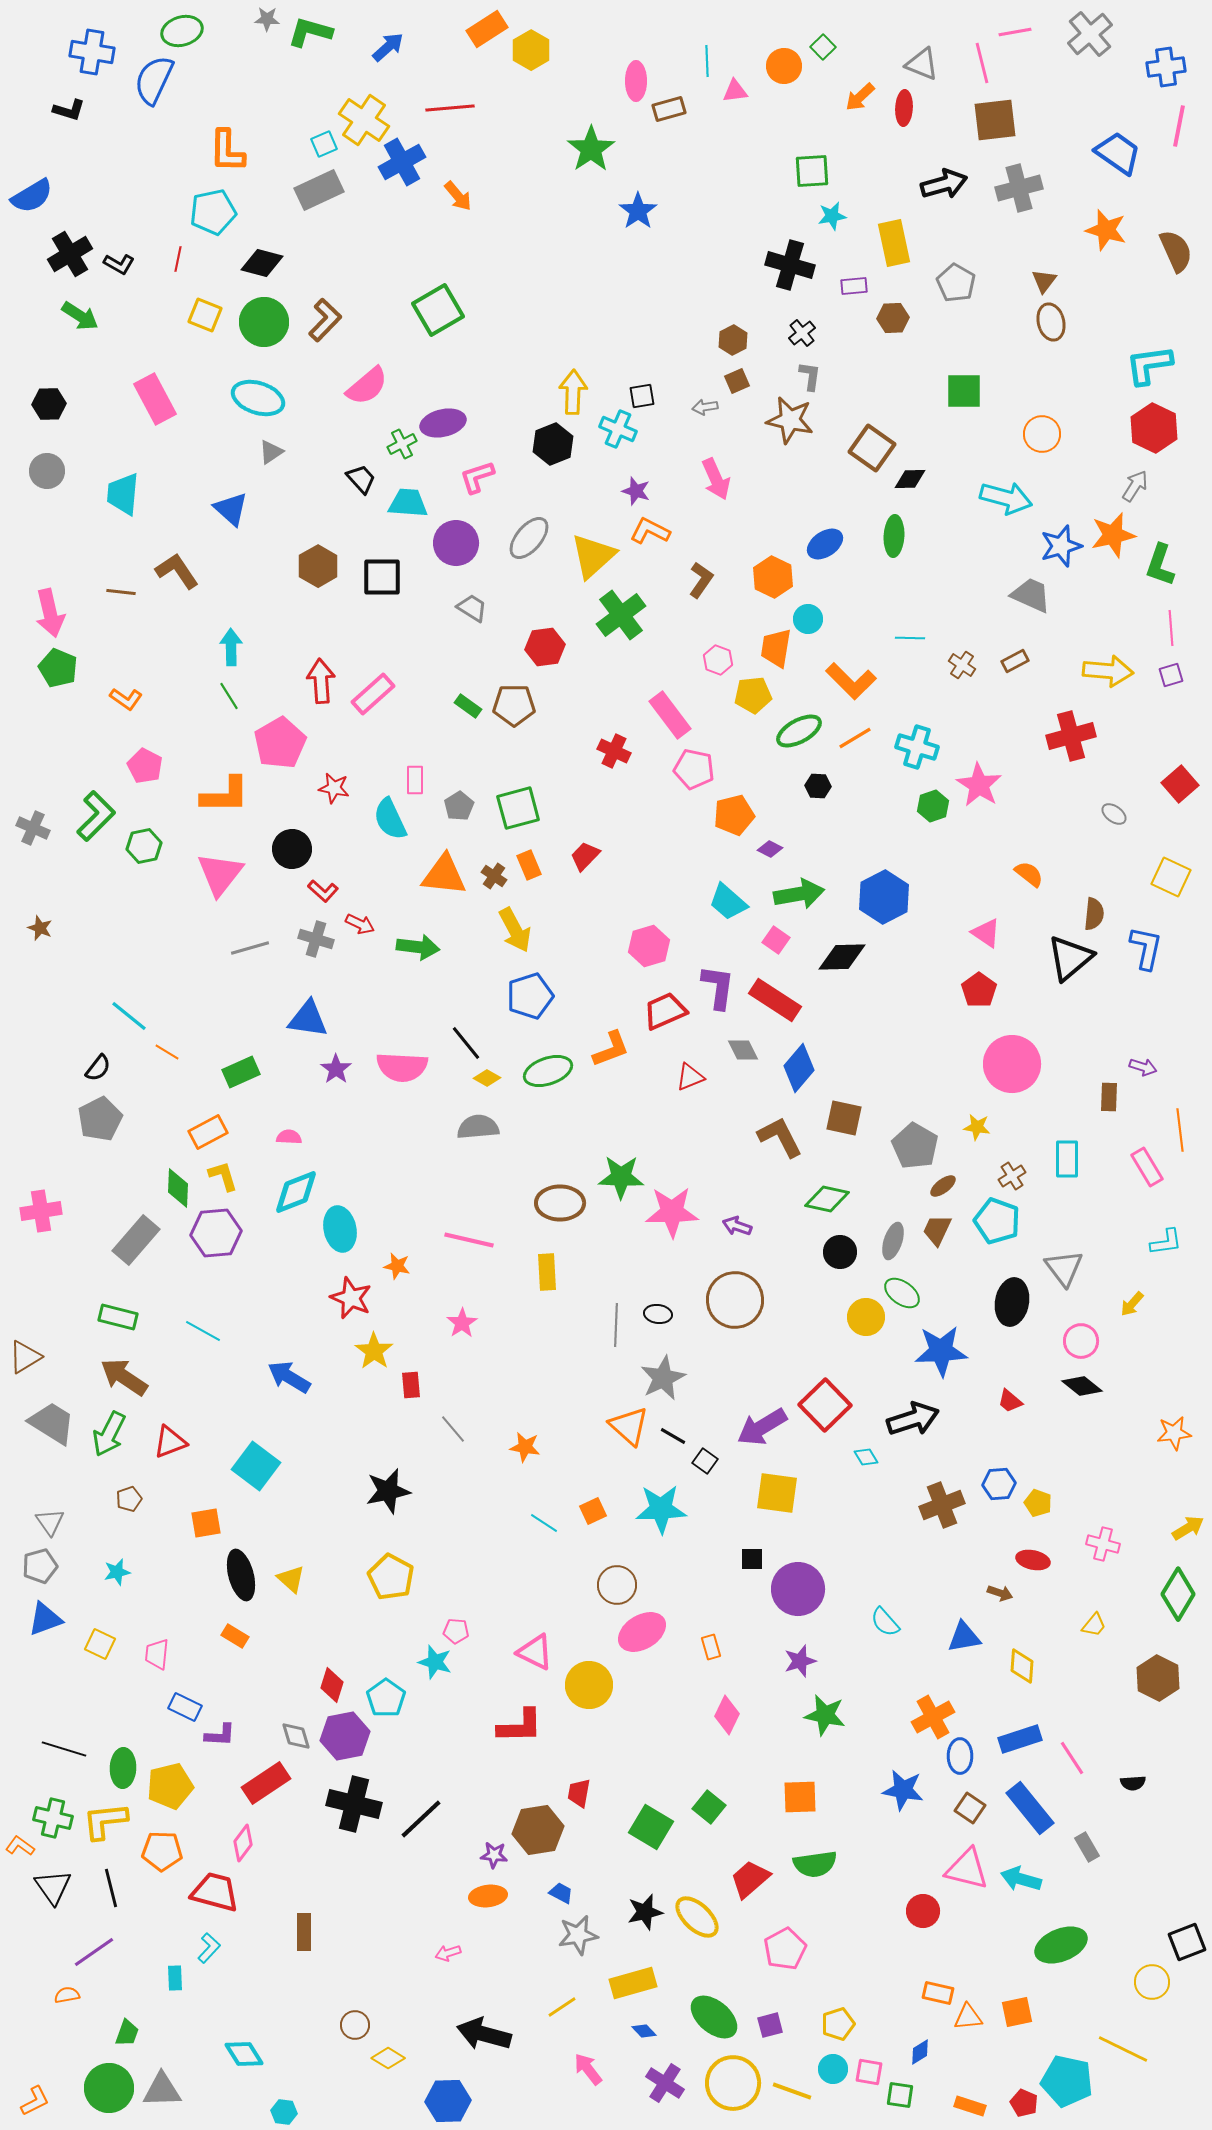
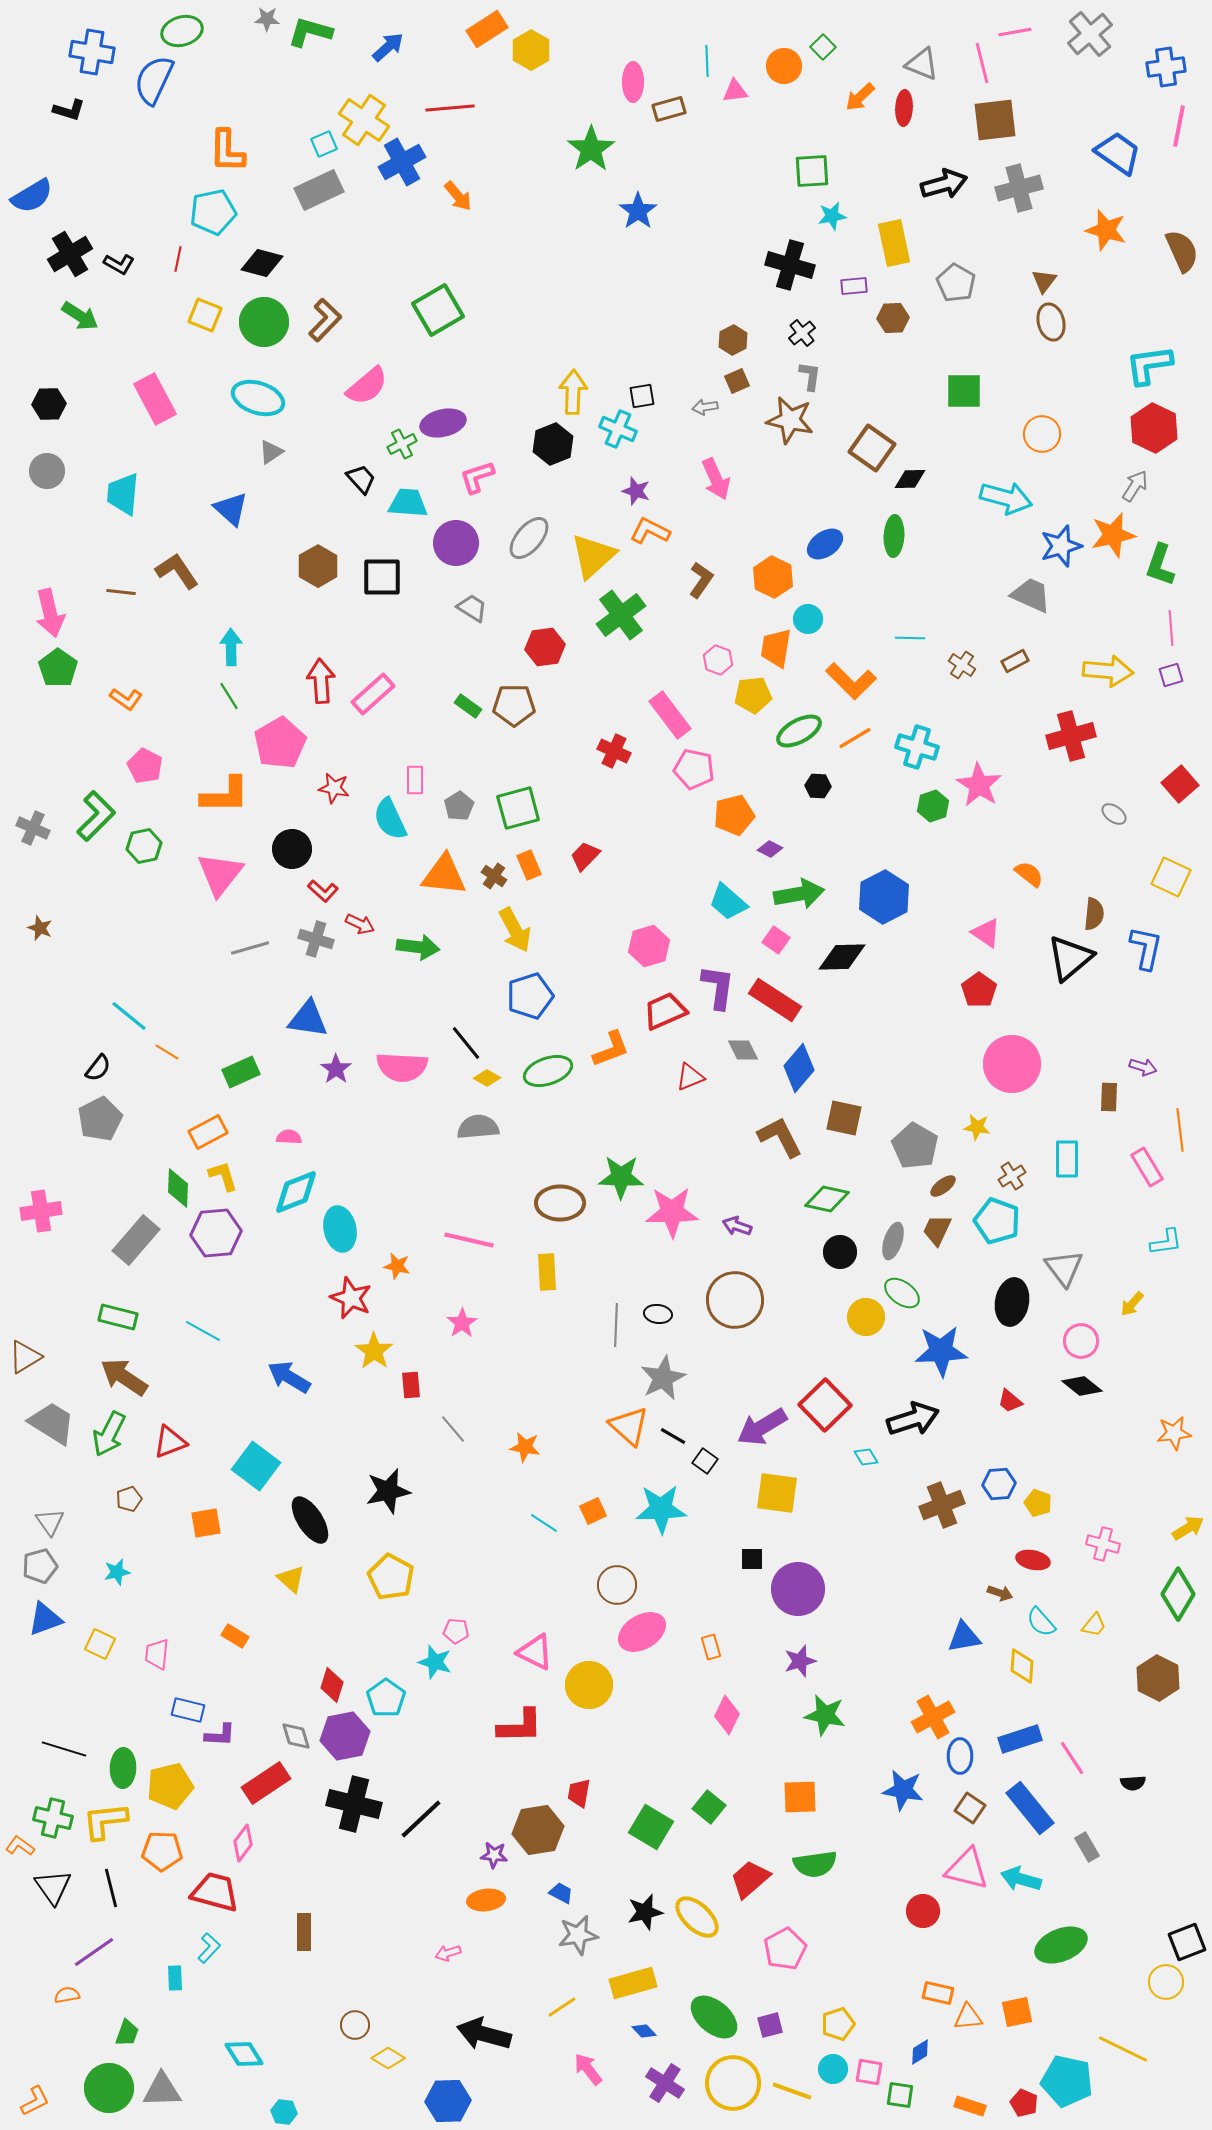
pink ellipse at (636, 81): moved 3 px left, 1 px down
brown semicircle at (1176, 251): moved 6 px right
green pentagon at (58, 668): rotated 12 degrees clockwise
black ellipse at (241, 1575): moved 69 px right, 55 px up; rotated 18 degrees counterclockwise
cyan semicircle at (885, 1622): moved 156 px right
blue rectangle at (185, 1707): moved 3 px right, 3 px down; rotated 12 degrees counterclockwise
orange ellipse at (488, 1896): moved 2 px left, 4 px down
yellow circle at (1152, 1982): moved 14 px right
